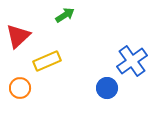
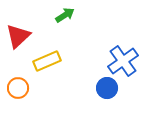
blue cross: moved 9 px left
orange circle: moved 2 px left
